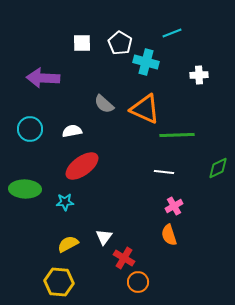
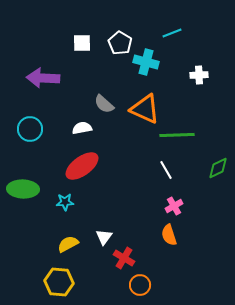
white semicircle: moved 10 px right, 3 px up
white line: moved 2 px right, 2 px up; rotated 54 degrees clockwise
green ellipse: moved 2 px left
orange circle: moved 2 px right, 3 px down
